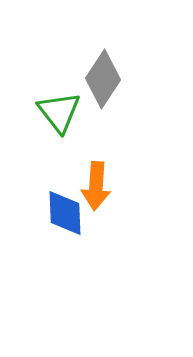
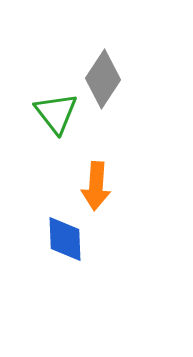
green triangle: moved 3 px left, 1 px down
blue diamond: moved 26 px down
